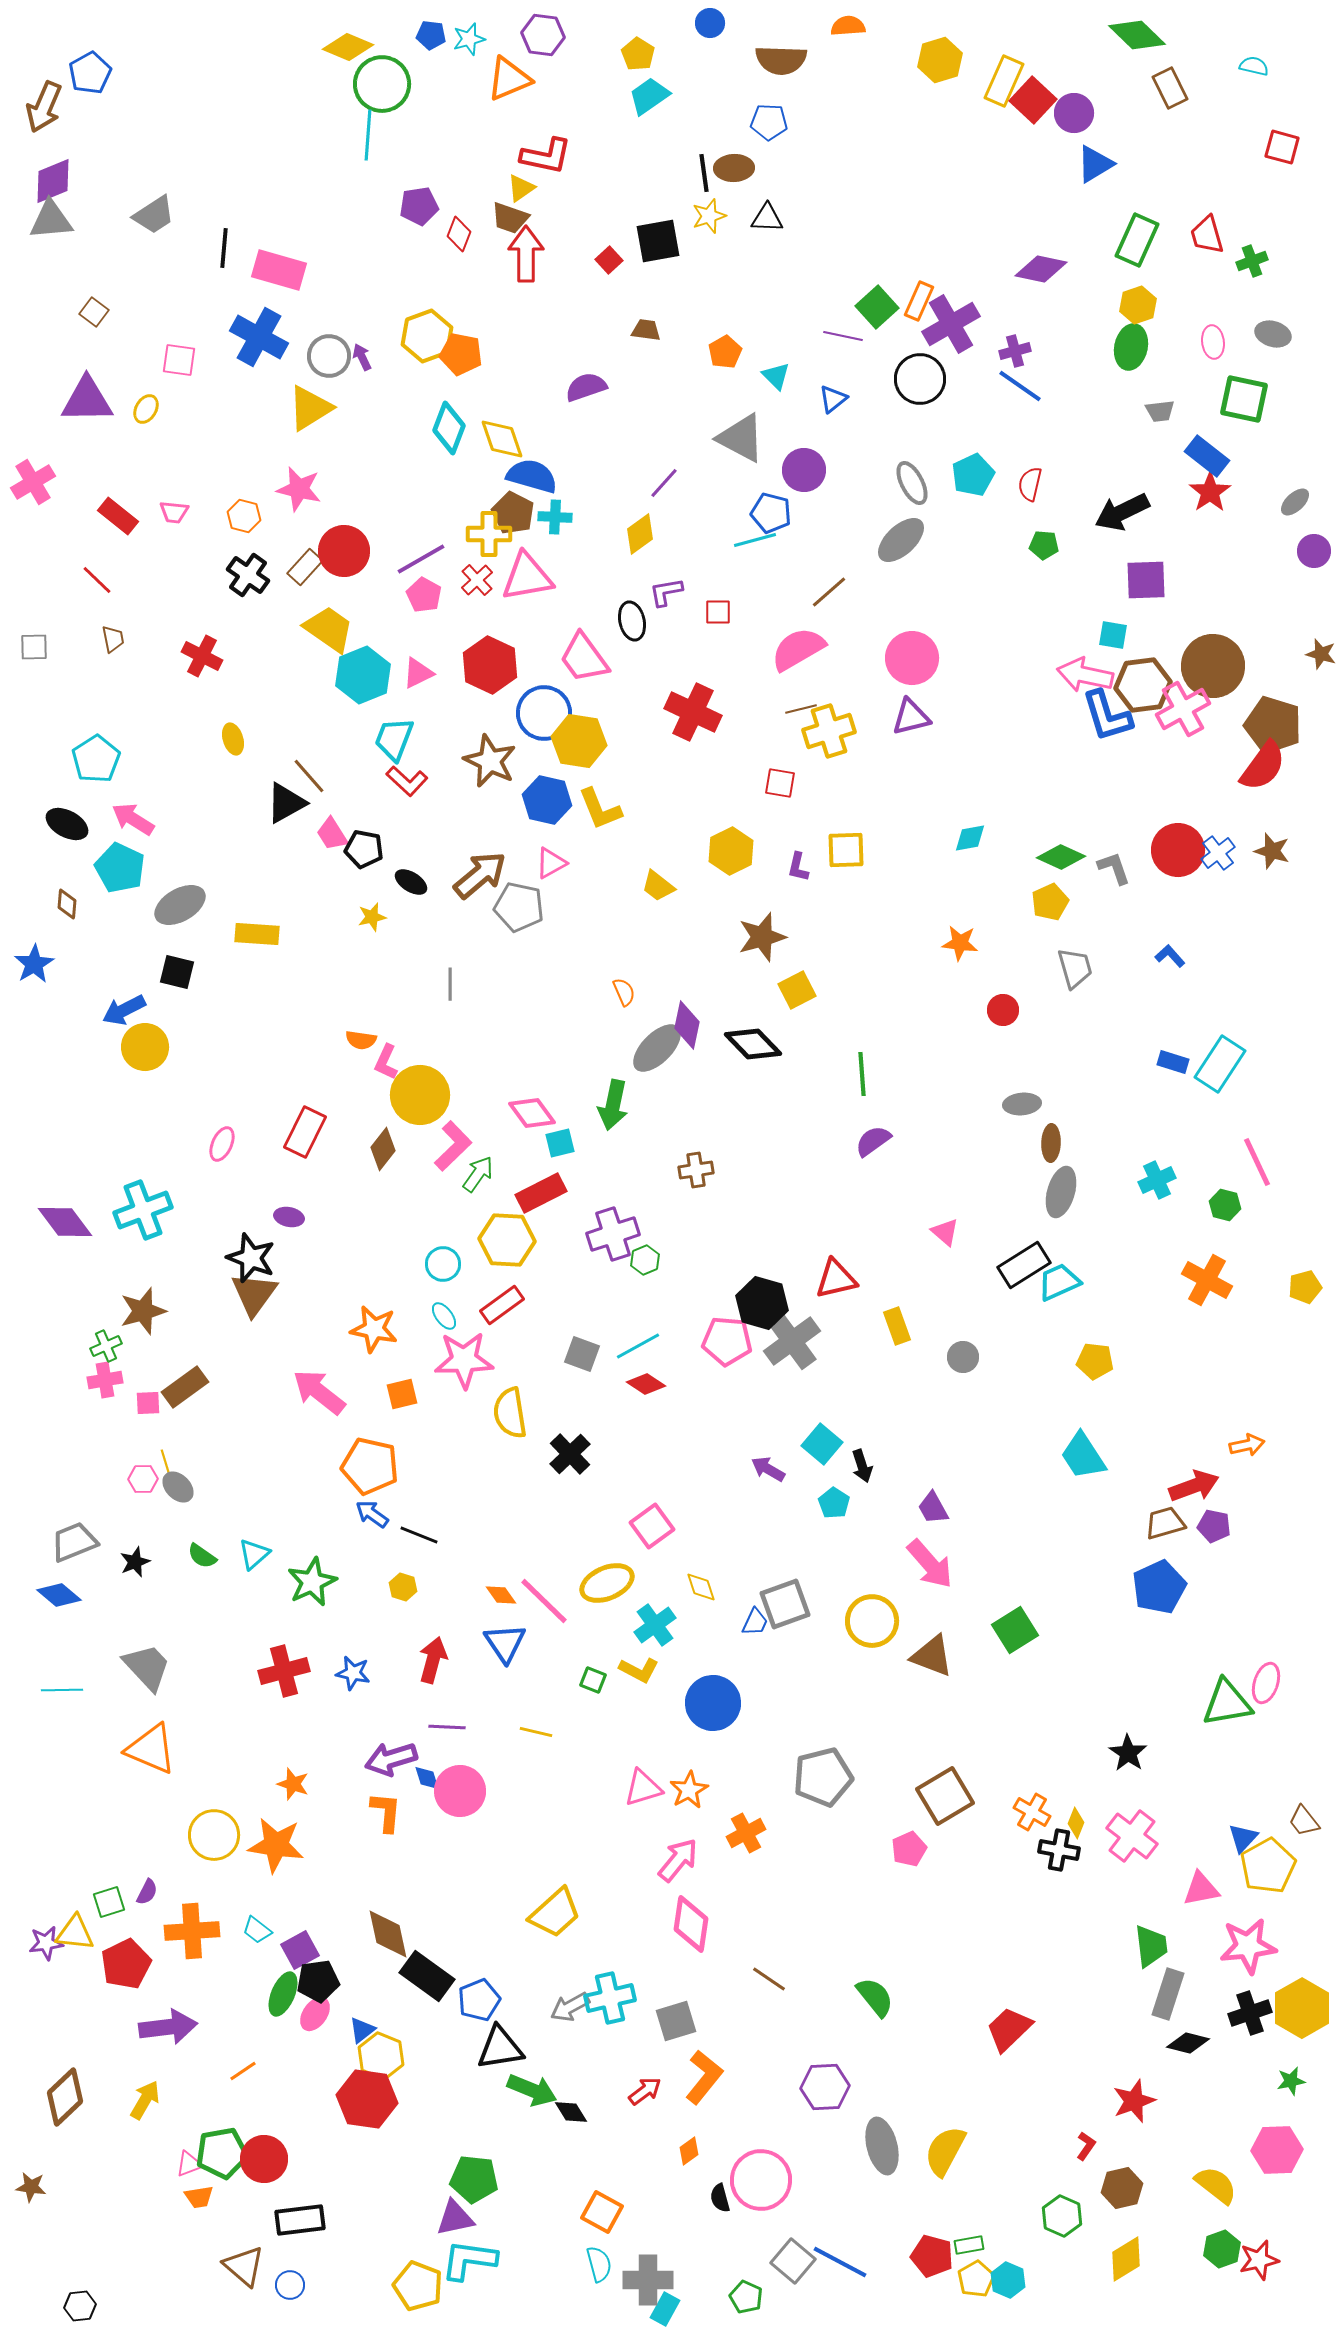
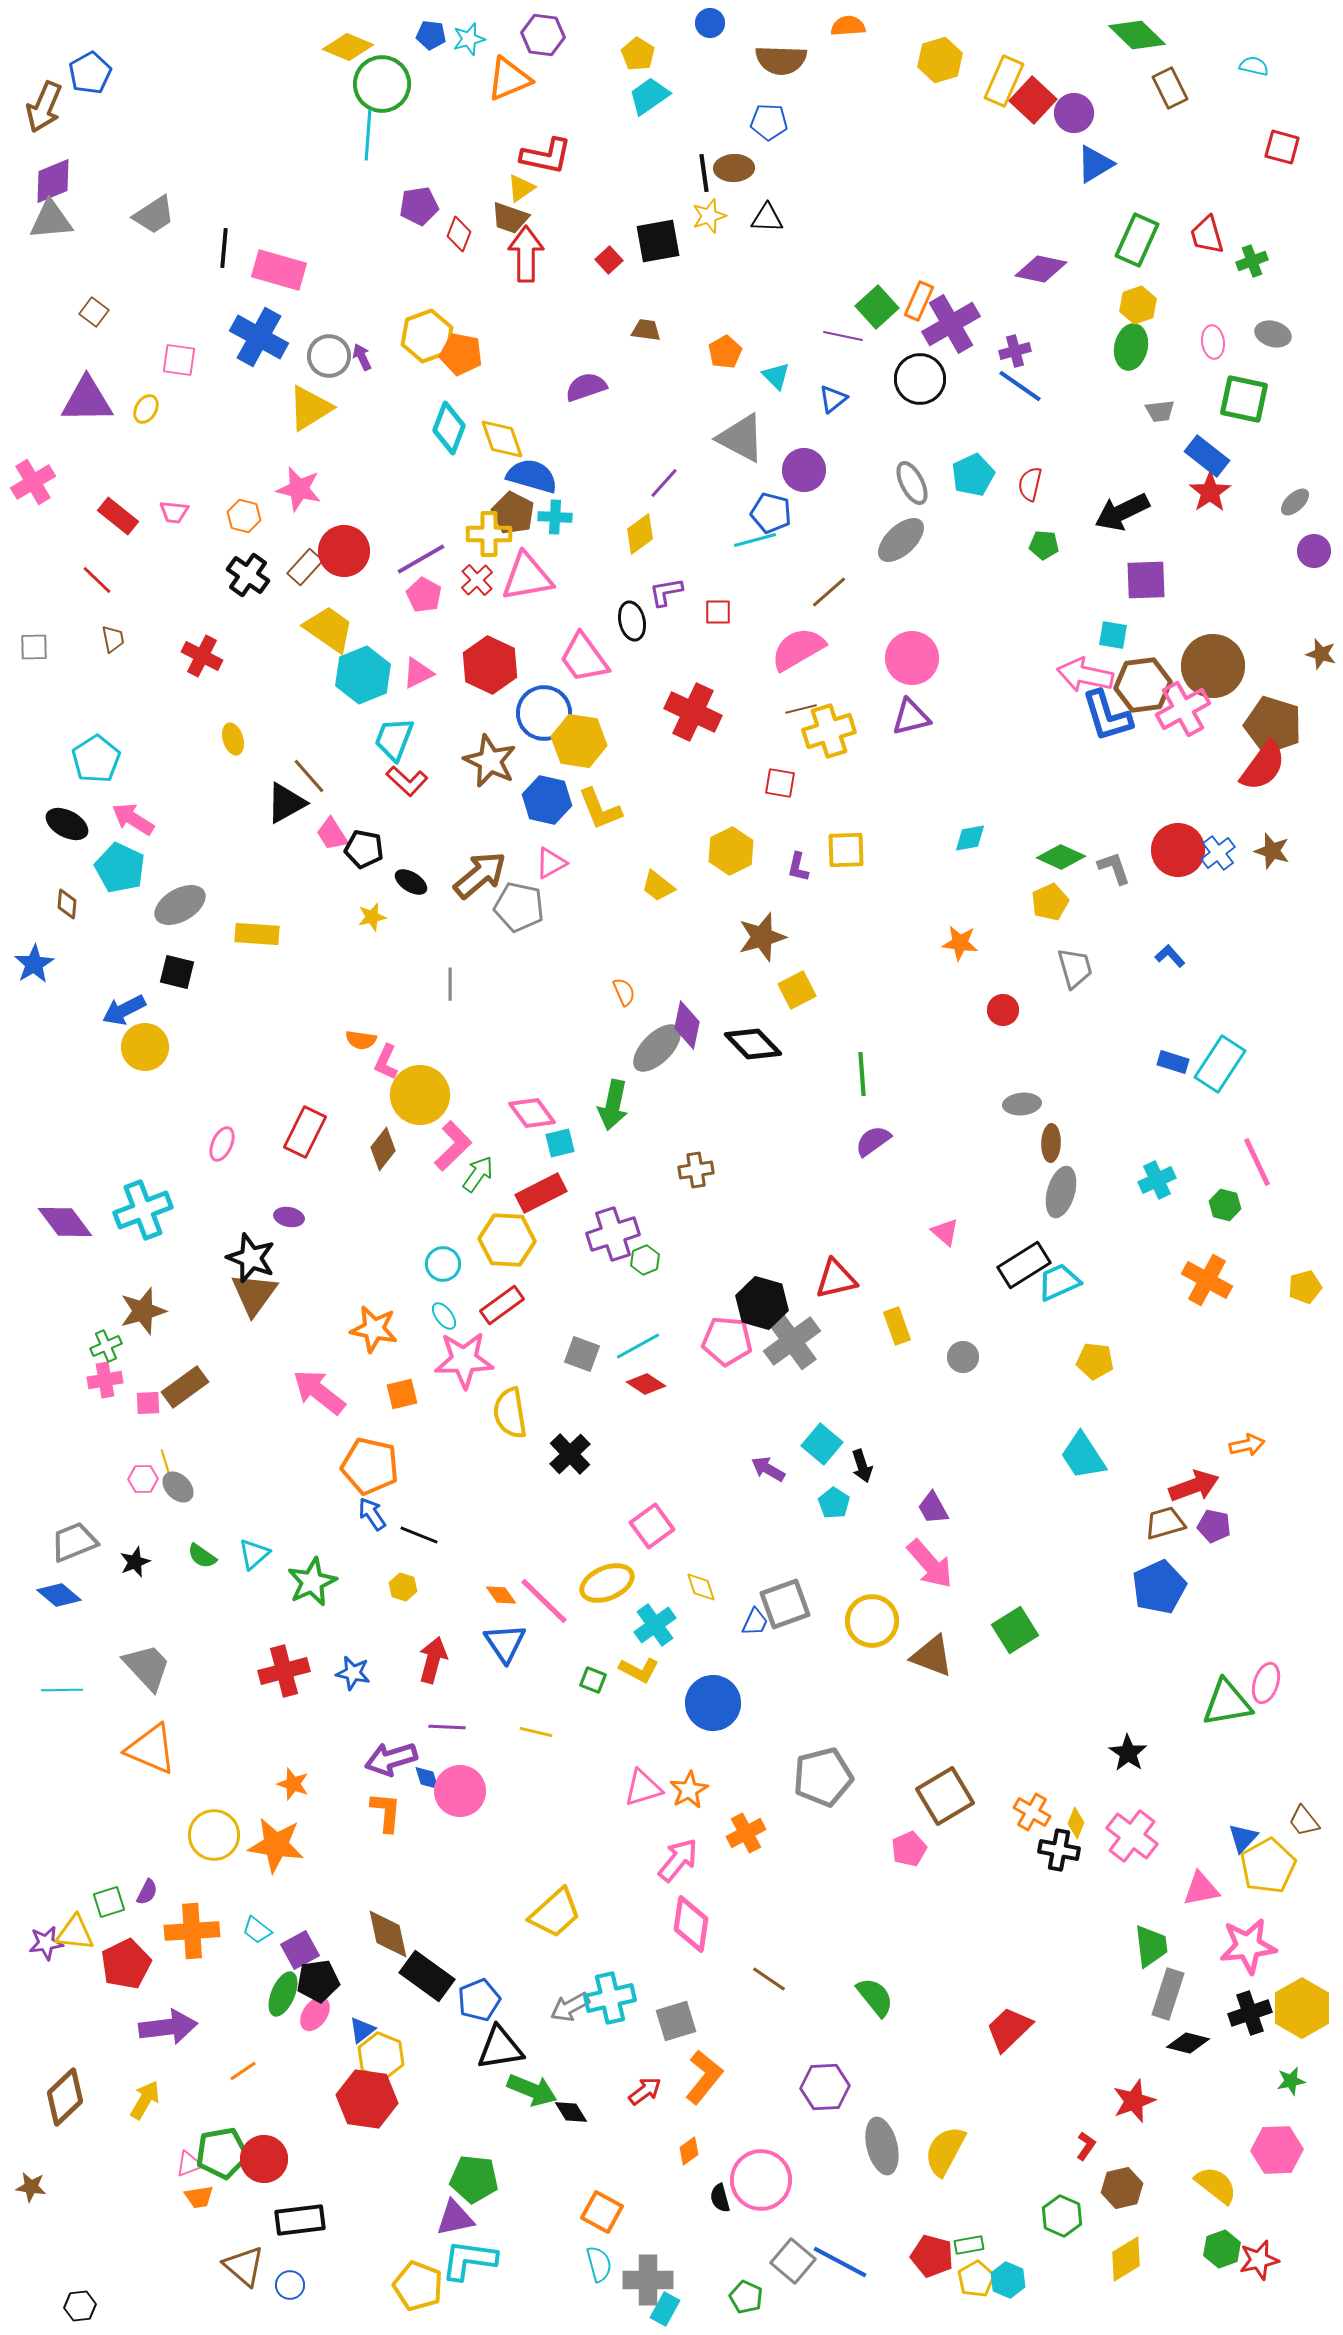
blue arrow at (372, 1514): rotated 20 degrees clockwise
